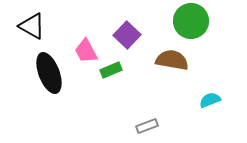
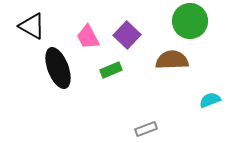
green circle: moved 1 px left
pink trapezoid: moved 2 px right, 14 px up
brown semicircle: rotated 12 degrees counterclockwise
black ellipse: moved 9 px right, 5 px up
gray rectangle: moved 1 px left, 3 px down
